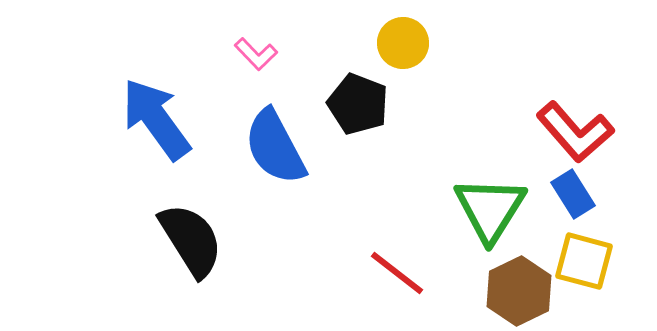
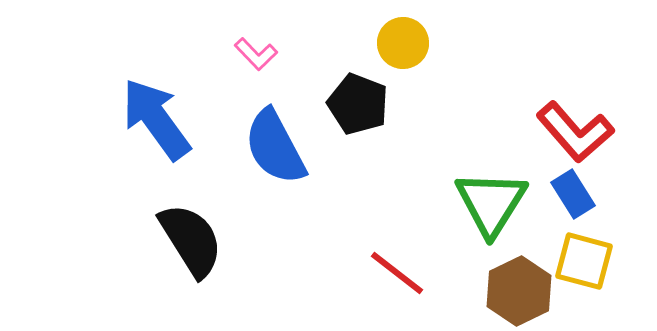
green triangle: moved 1 px right, 6 px up
